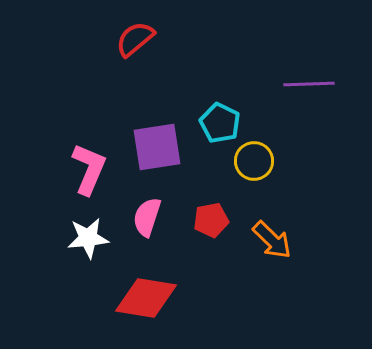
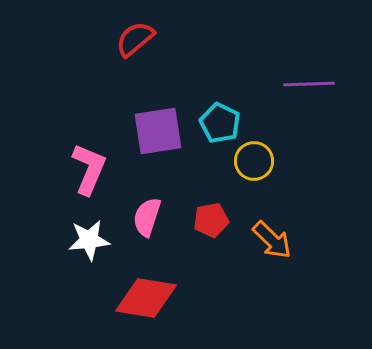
purple square: moved 1 px right, 16 px up
white star: moved 1 px right, 2 px down
